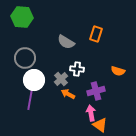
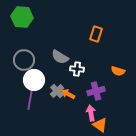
gray semicircle: moved 6 px left, 15 px down
gray circle: moved 1 px left, 2 px down
gray cross: moved 4 px left, 12 px down
